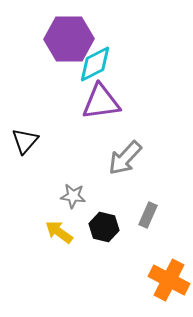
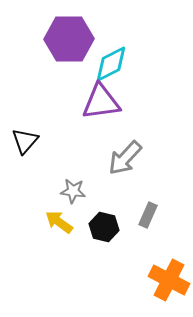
cyan diamond: moved 16 px right
gray star: moved 5 px up
yellow arrow: moved 10 px up
